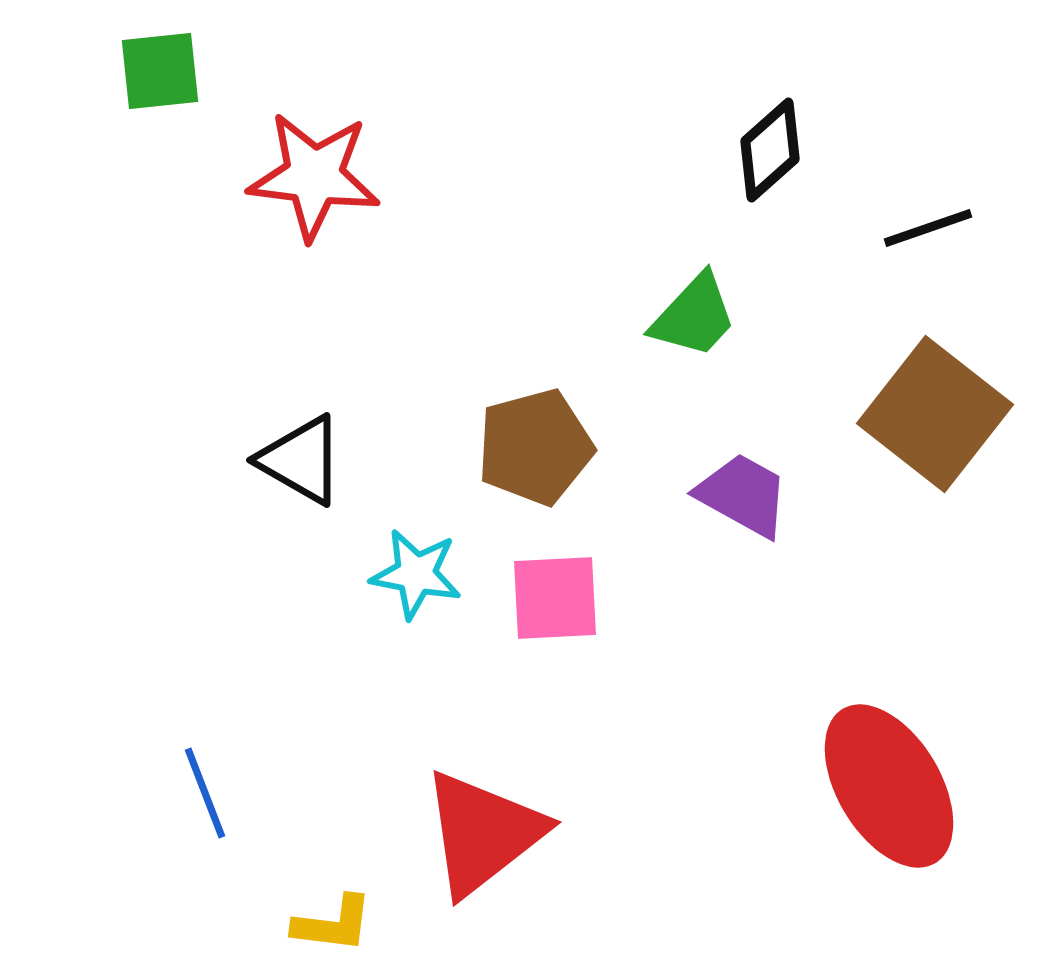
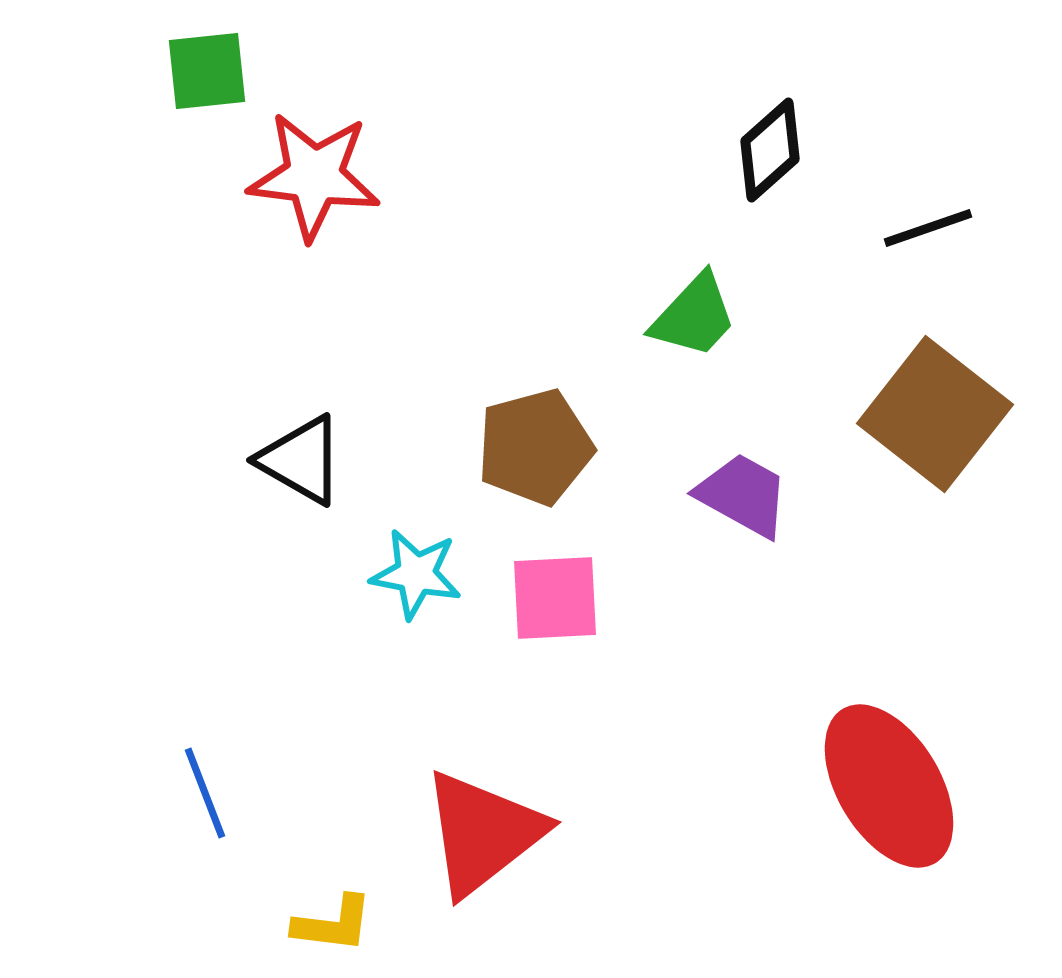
green square: moved 47 px right
